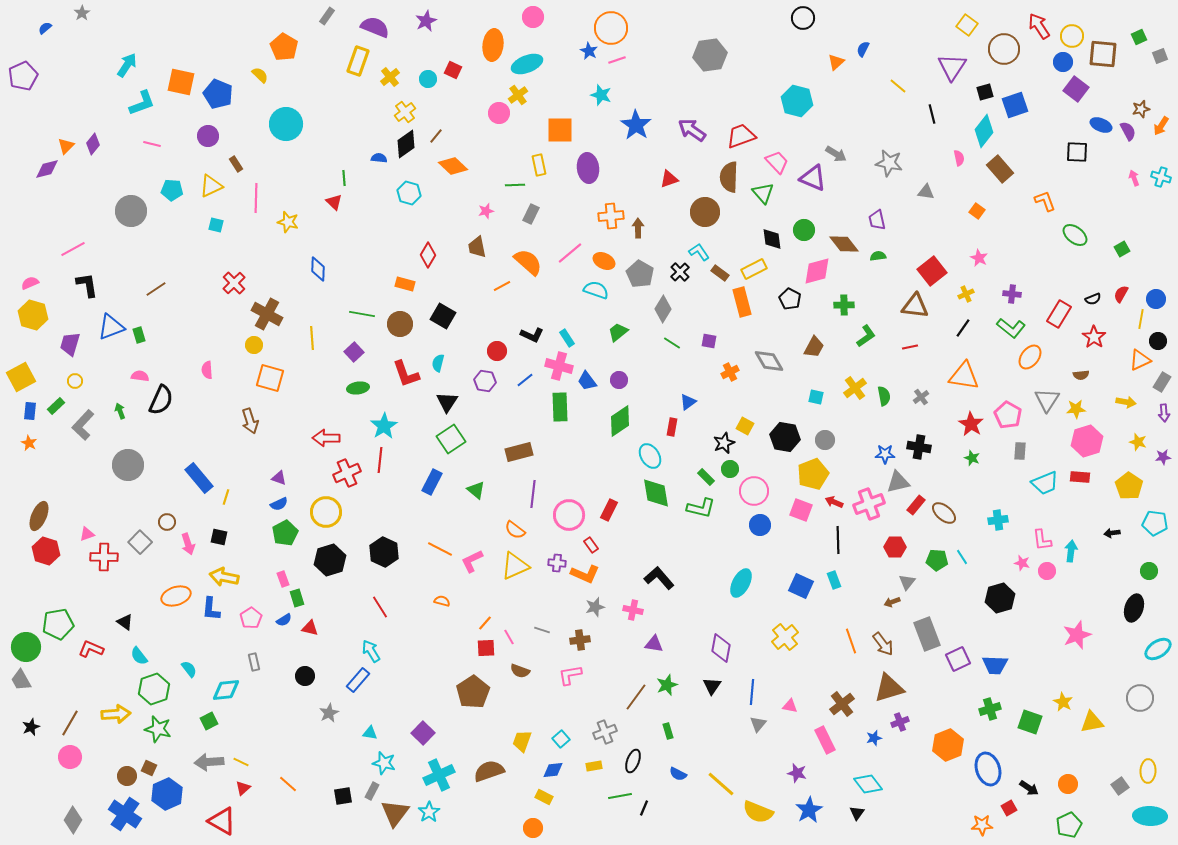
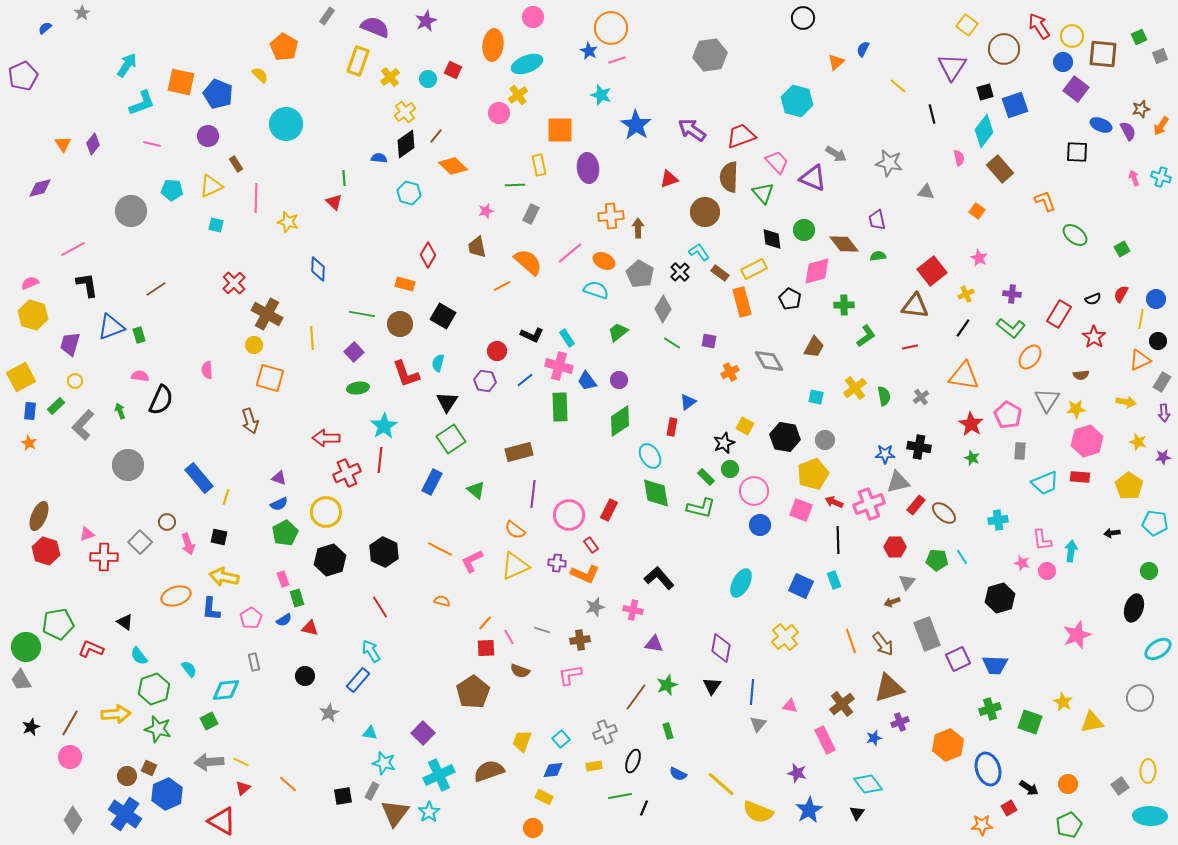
orange triangle at (66, 146): moved 3 px left, 2 px up; rotated 18 degrees counterclockwise
purple diamond at (47, 169): moved 7 px left, 19 px down
